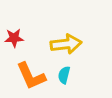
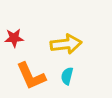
cyan semicircle: moved 3 px right, 1 px down
